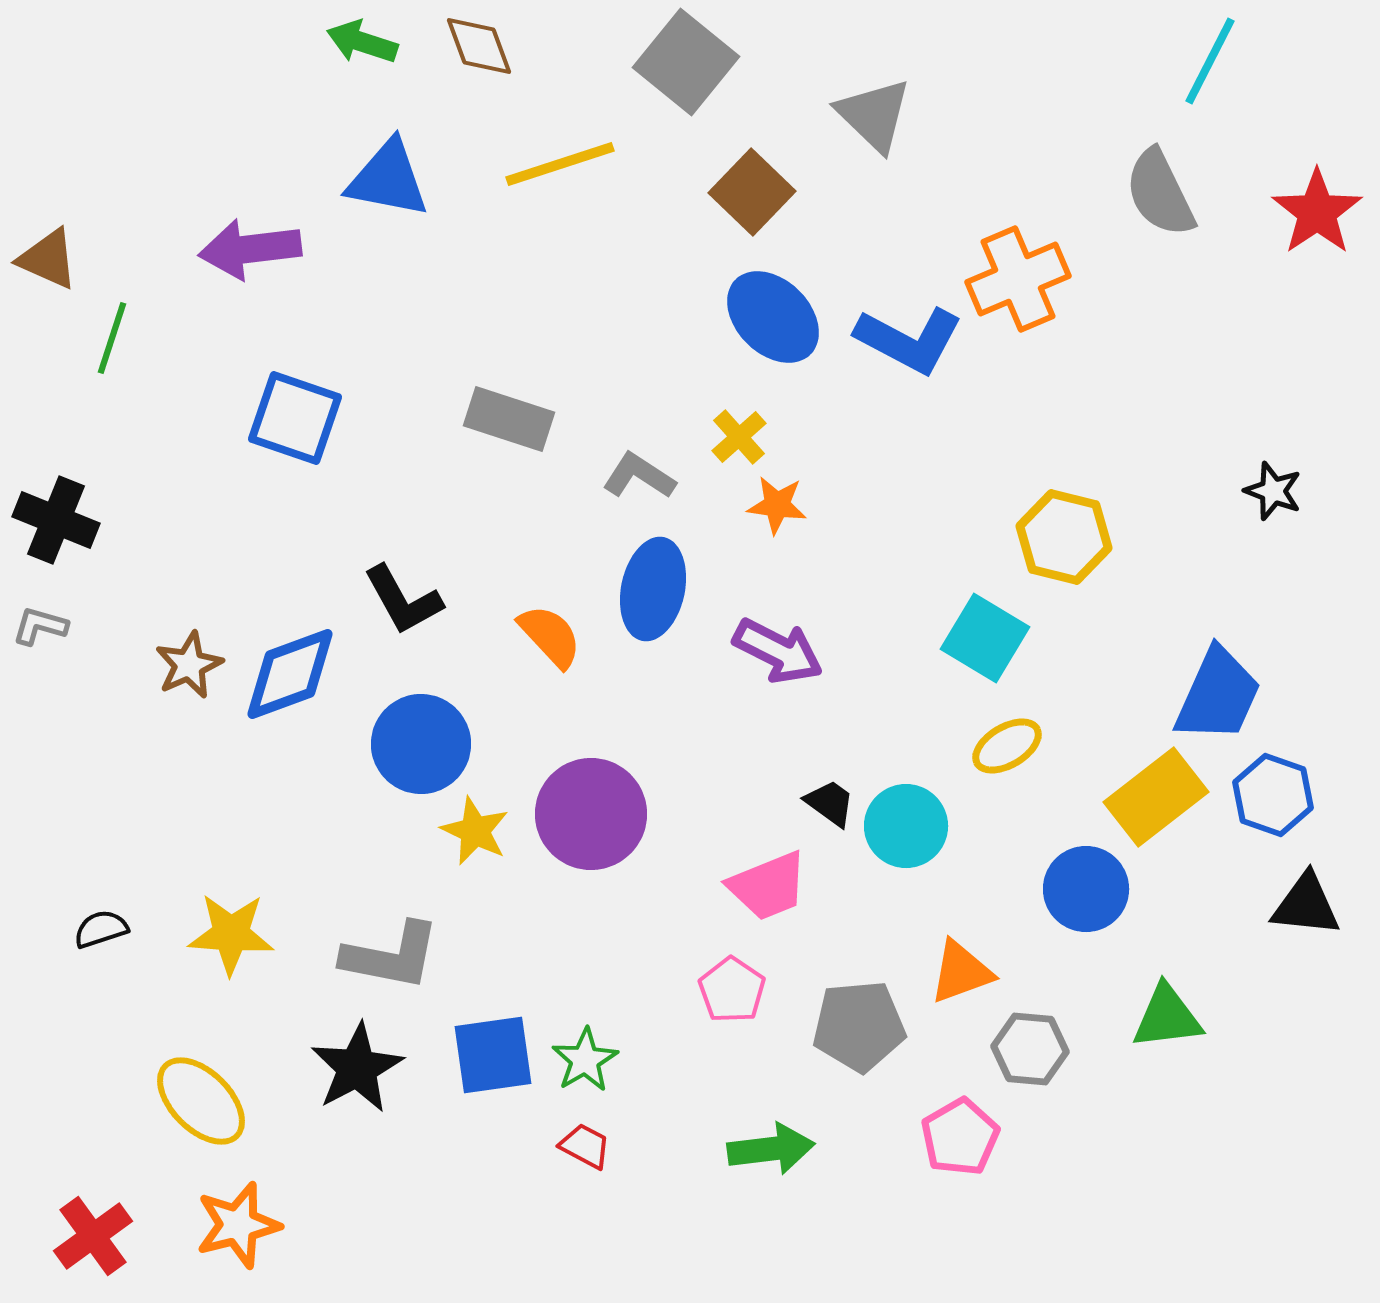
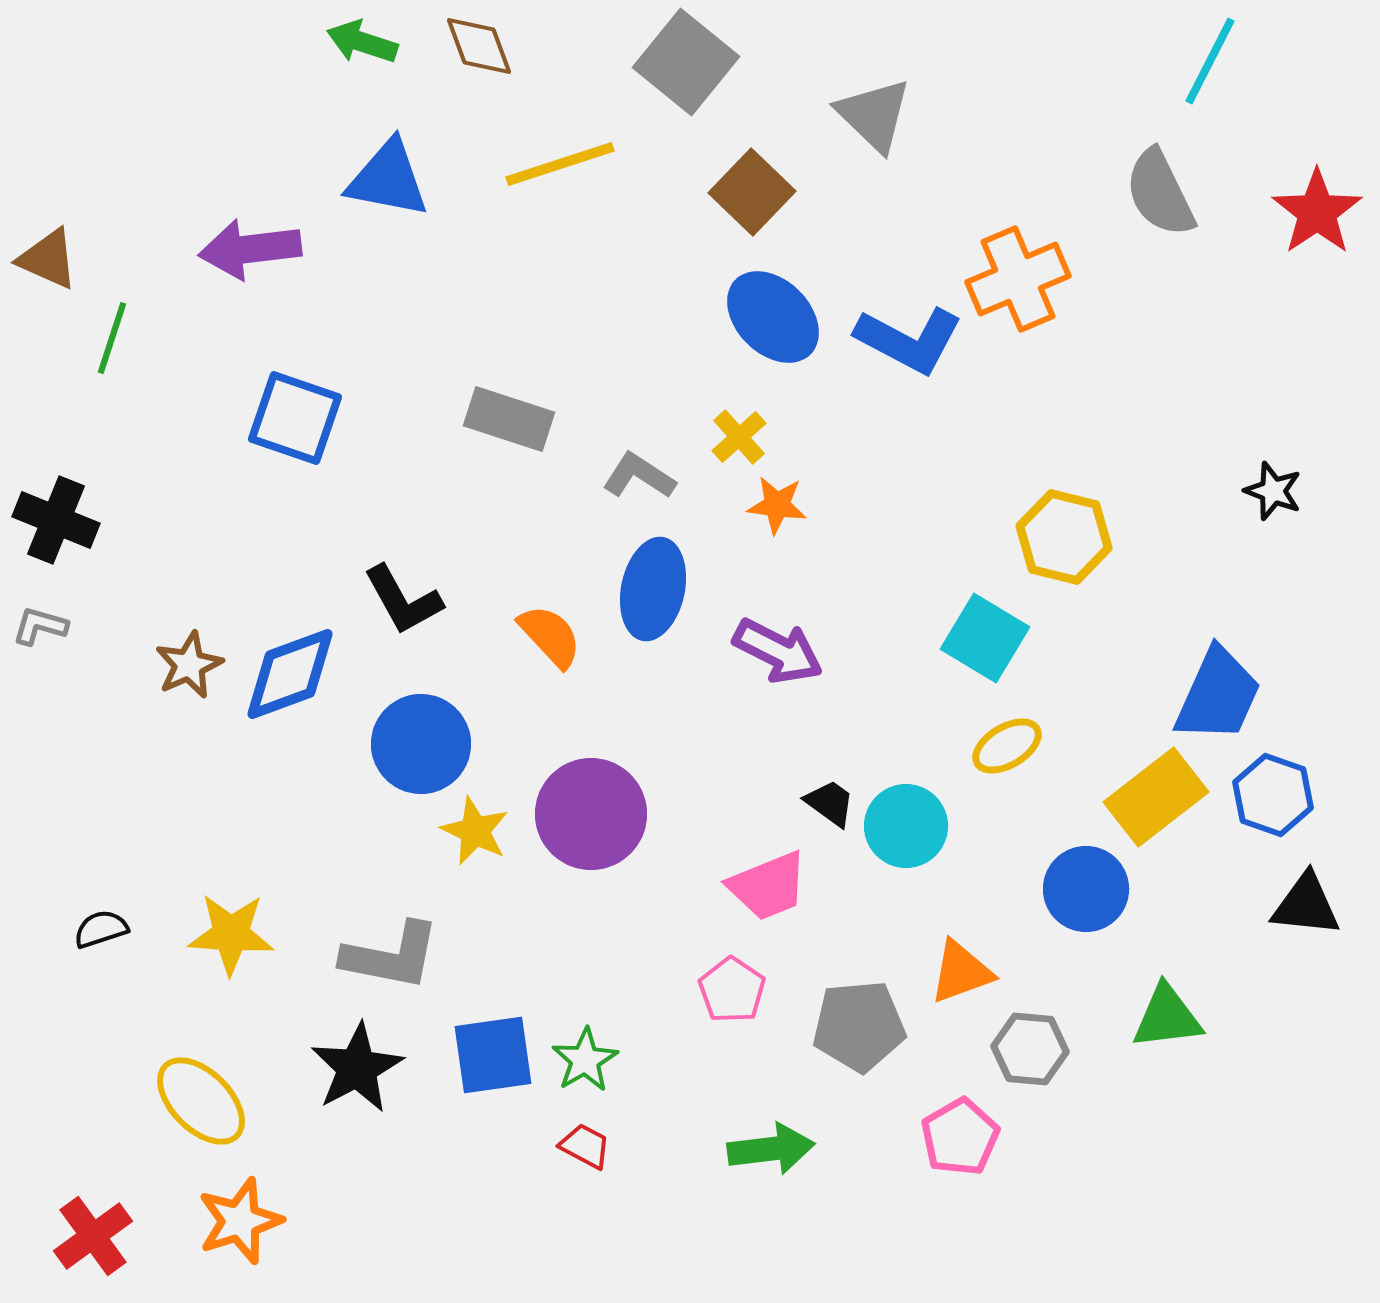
orange star at (238, 1225): moved 2 px right, 4 px up; rotated 4 degrees counterclockwise
